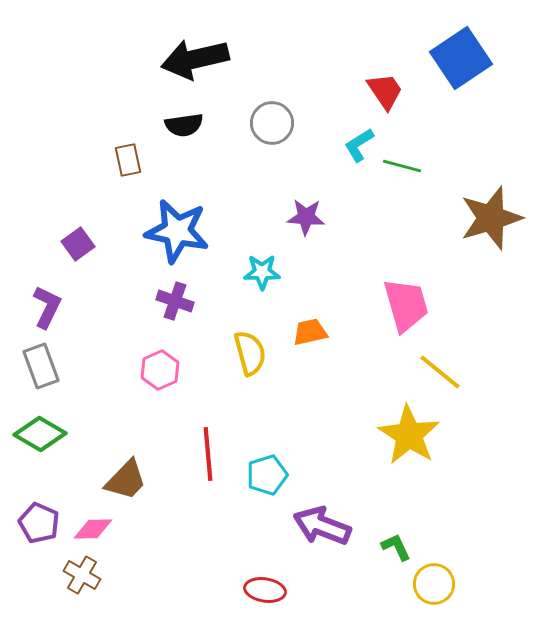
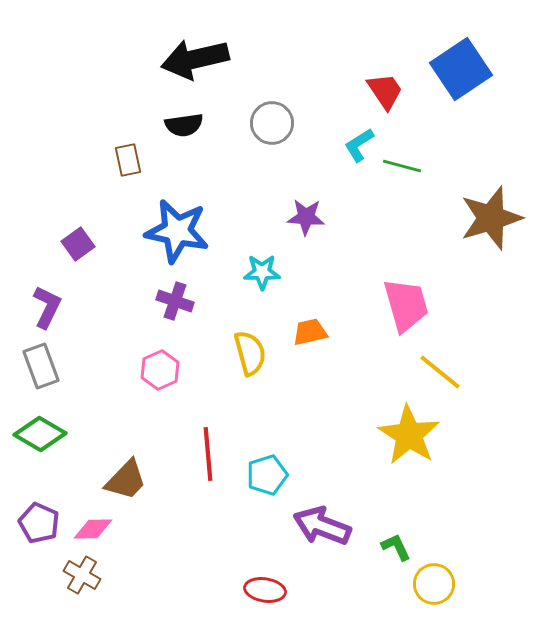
blue square: moved 11 px down
